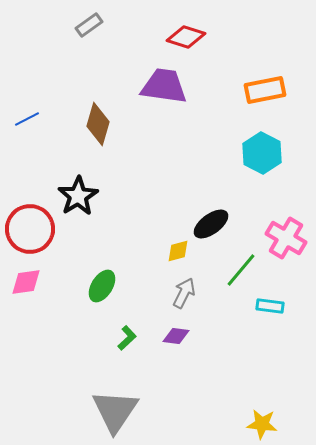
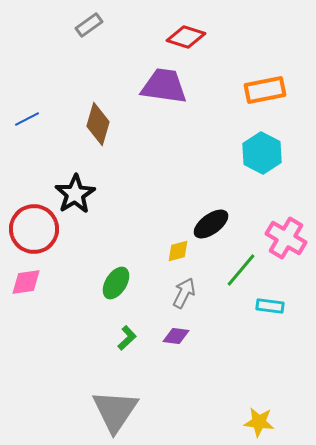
black star: moved 3 px left, 2 px up
red circle: moved 4 px right
green ellipse: moved 14 px right, 3 px up
yellow star: moved 3 px left, 2 px up
